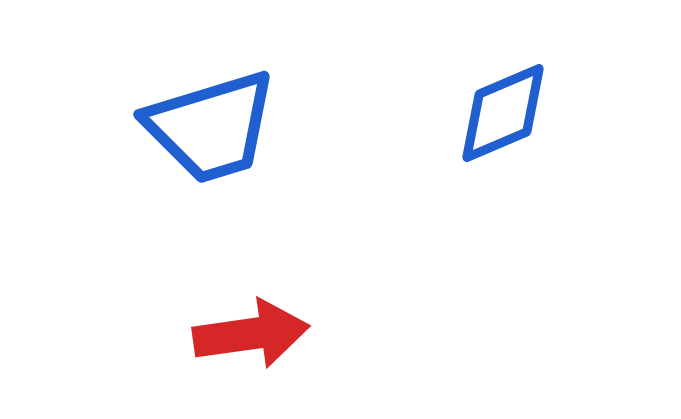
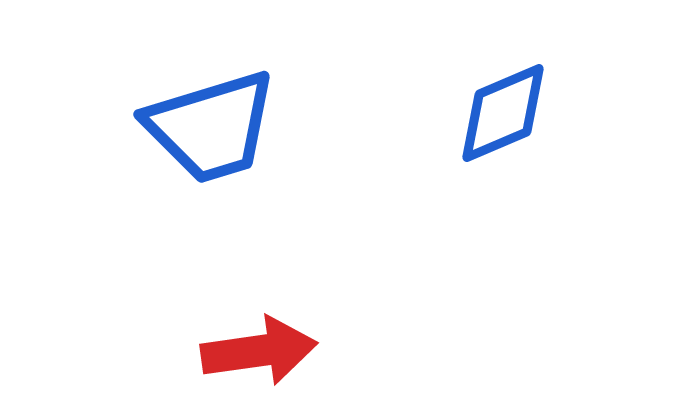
red arrow: moved 8 px right, 17 px down
